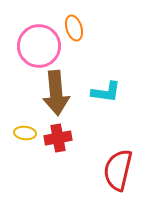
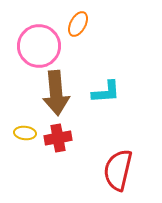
orange ellipse: moved 4 px right, 4 px up; rotated 45 degrees clockwise
cyan L-shape: rotated 12 degrees counterclockwise
